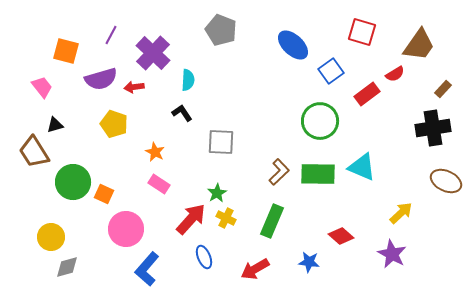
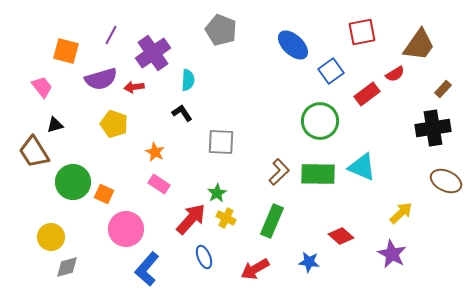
red square at (362, 32): rotated 28 degrees counterclockwise
purple cross at (153, 53): rotated 12 degrees clockwise
